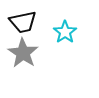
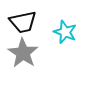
cyan star: rotated 15 degrees counterclockwise
